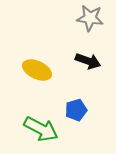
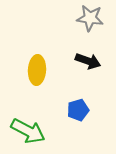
yellow ellipse: rotated 68 degrees clockwise
blue pentagon: moved 2 px right
green arrow: moved 13 px left, 2 px down
